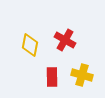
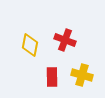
red cross: rotated 10 degrees counterclockwise
